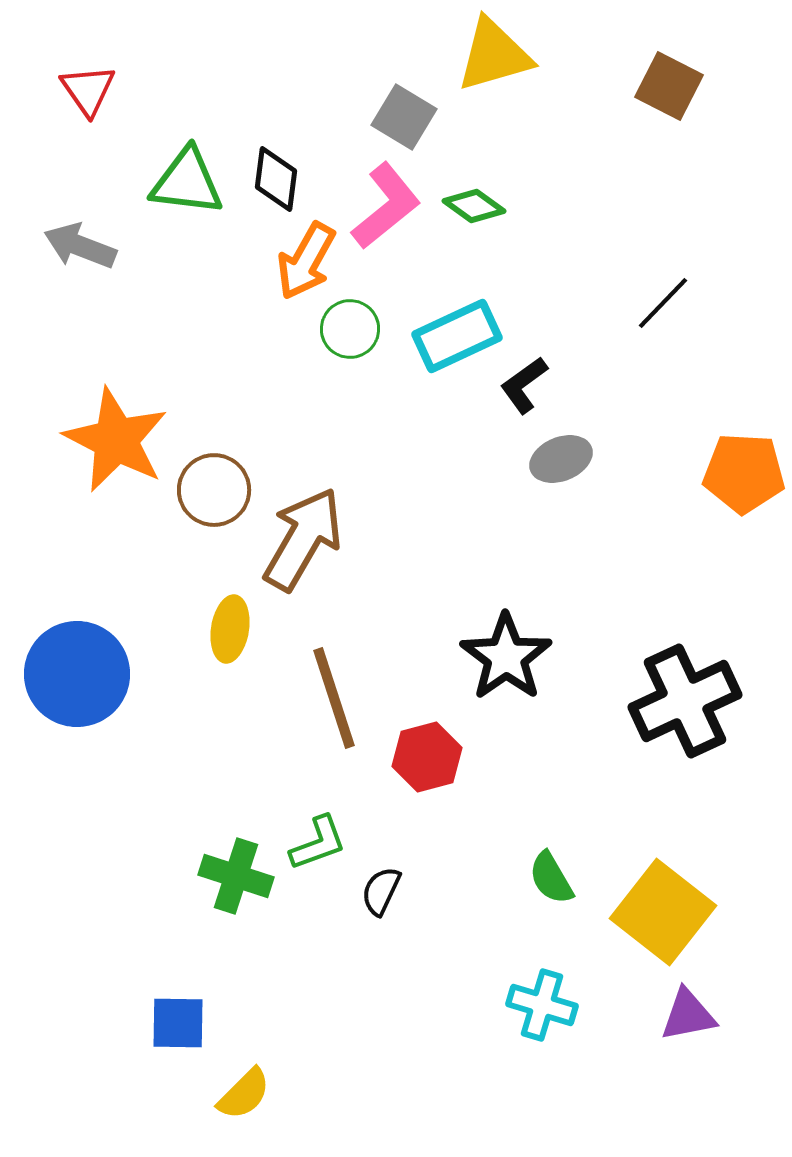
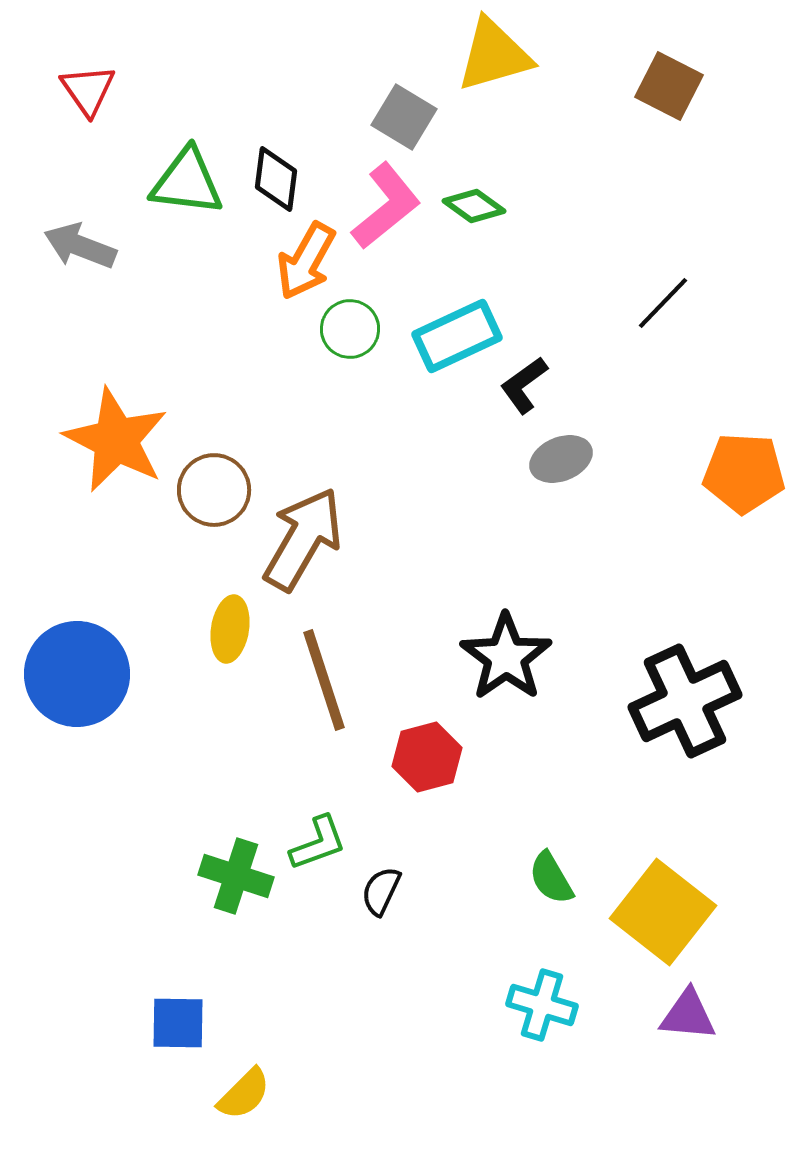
brown line: moved 10 px left, 18 px up
purple triangle: rotated 16 degrees clockwise
